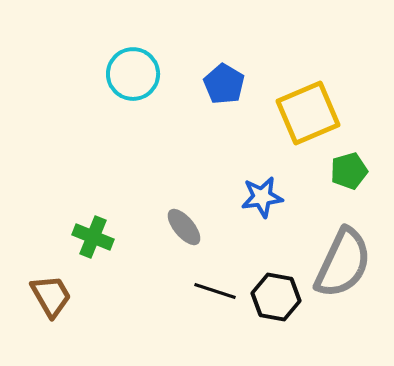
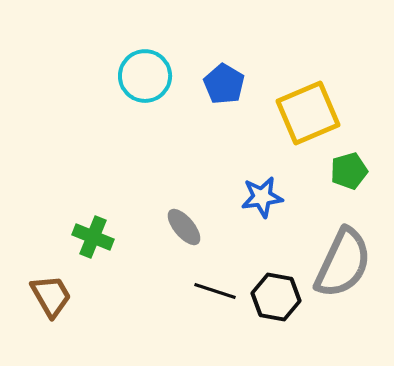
cyan circle: moved 12 px right, 2 px down
